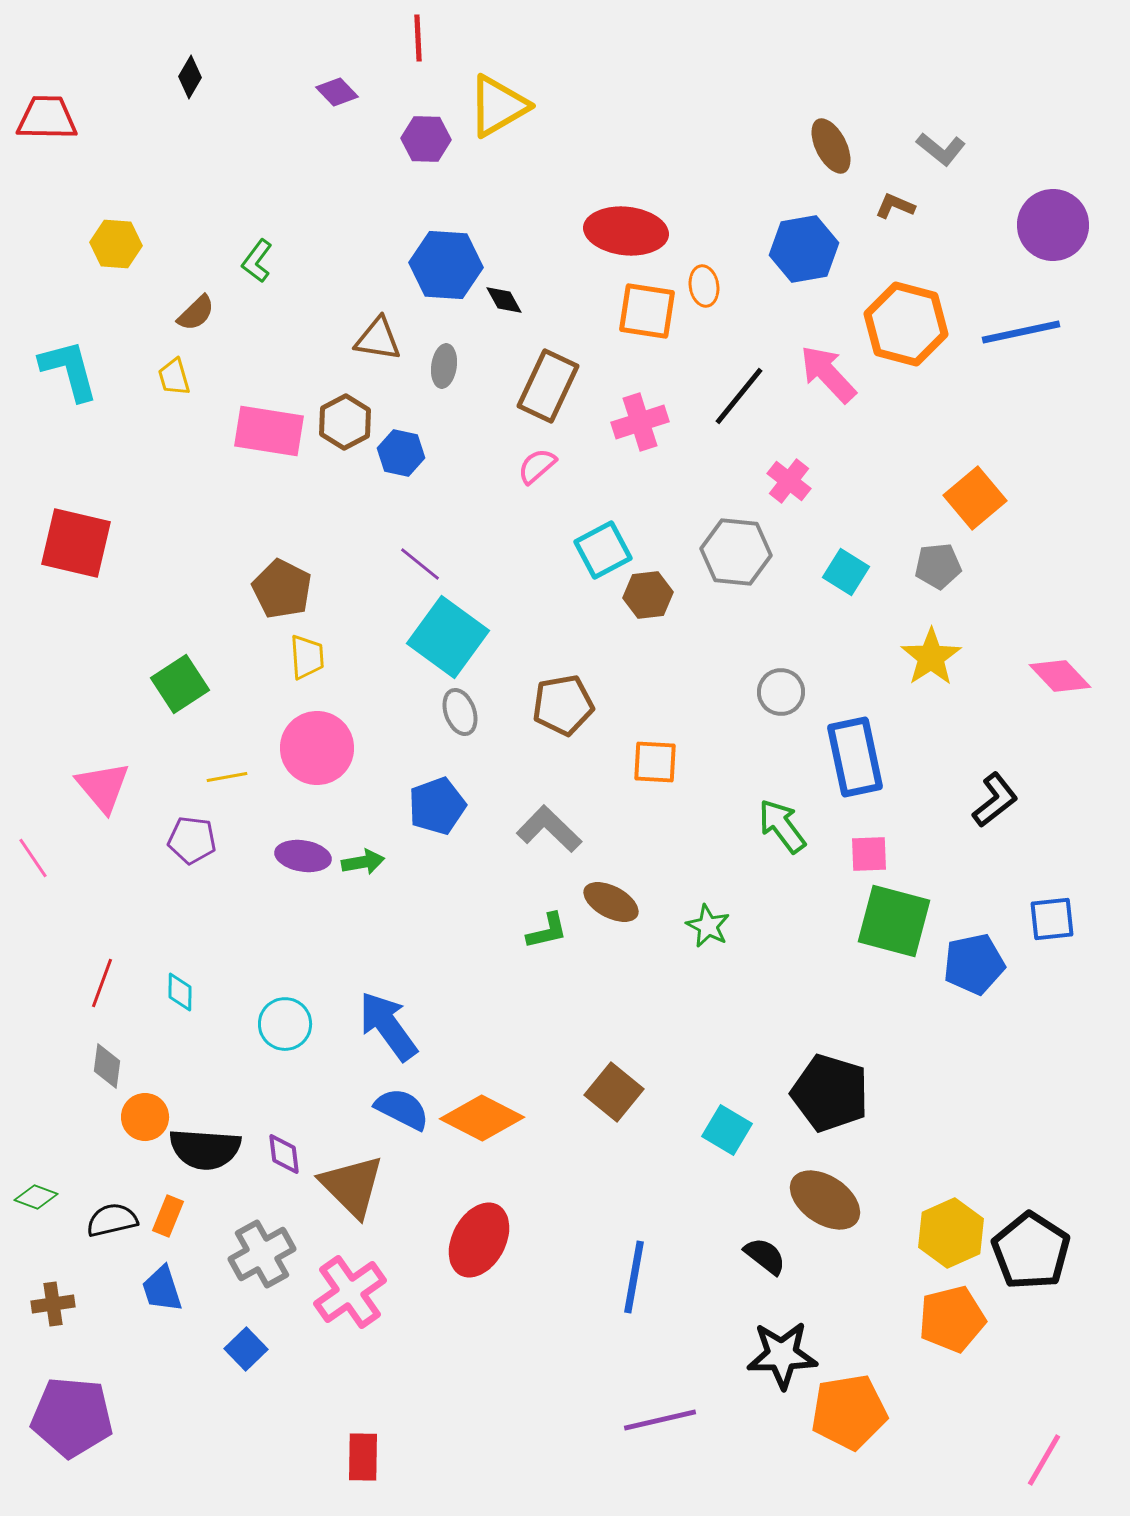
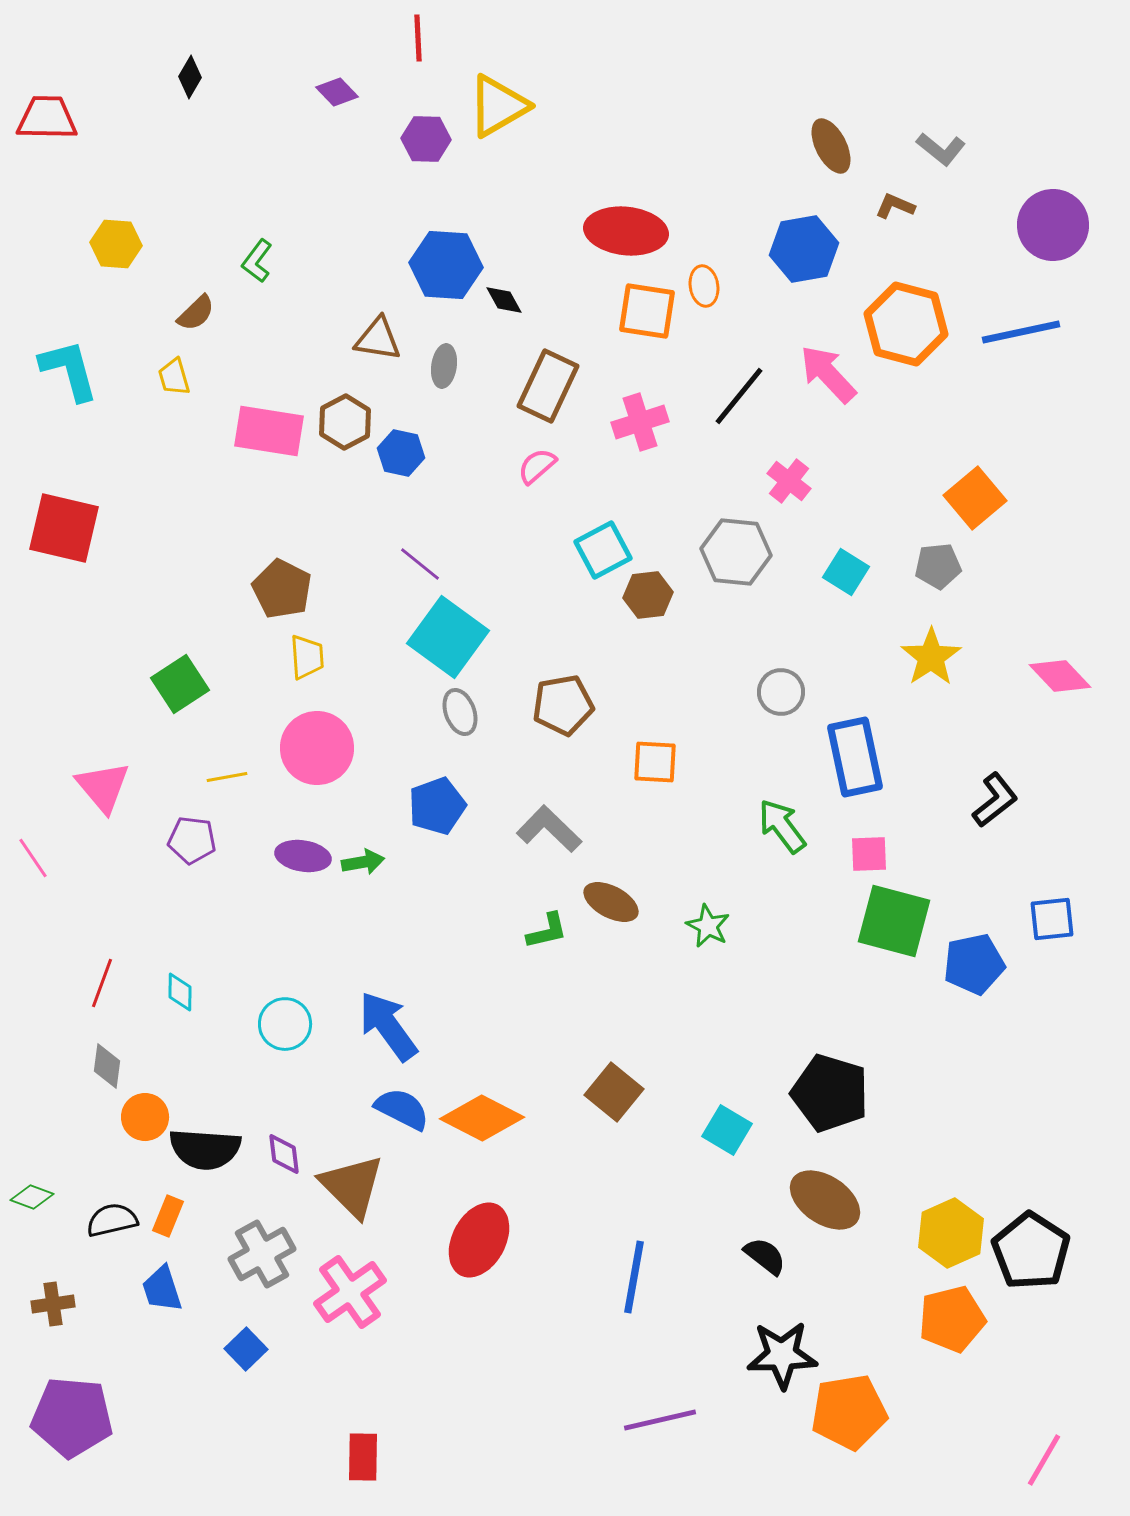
red square at (76, 543): moved 12 px left, 15 px up
green diamond at (36, 1197): moved 4 px left
